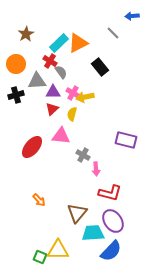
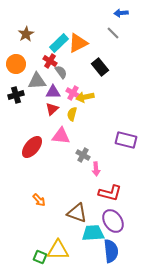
blue arrow: moved 11 px left, 3 px up
brown triangle: rotated 50 degrees counterclockwise
blue semicircle: rotated 50 degrees counterclockwise
